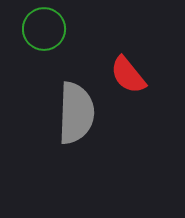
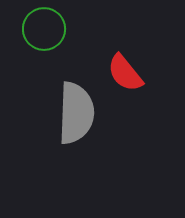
red semicircle: moved 3 px left, 2 px up
